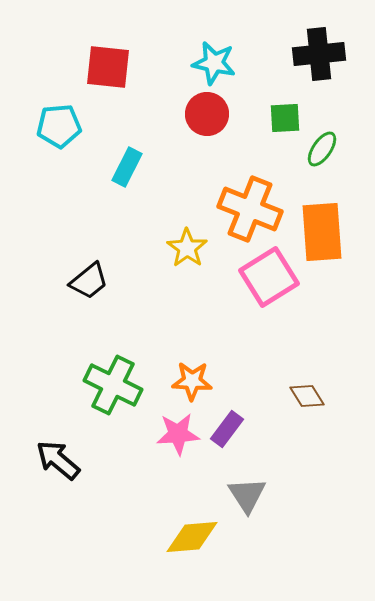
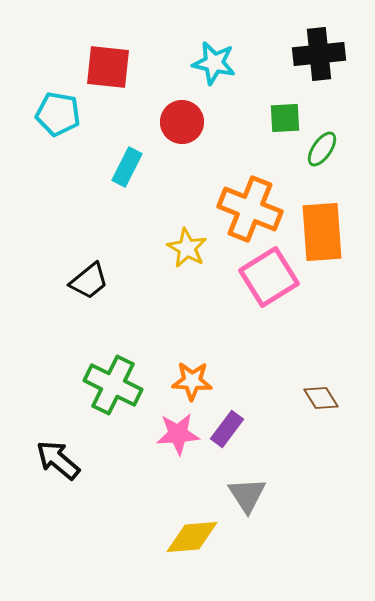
red circle: moved 25 px left, 8 px down
cyan pentagon: moved 1 px left, 12 px up; rotated 15 degrees clockwise
yellow star: rotated 6 degrees counterclockwise
brown diamond: moved 14 px right, 2 px down
